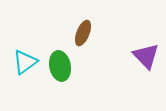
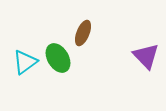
green ellipse: moved 2 px left, 8 px up; rotated 20 degrees counterclockwise
